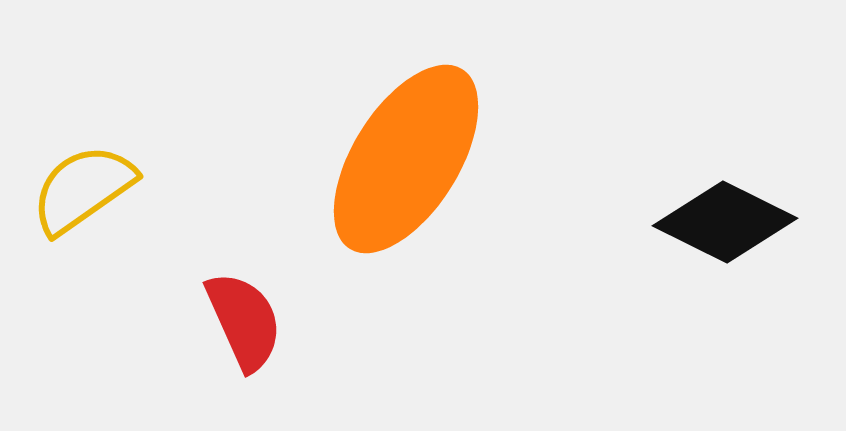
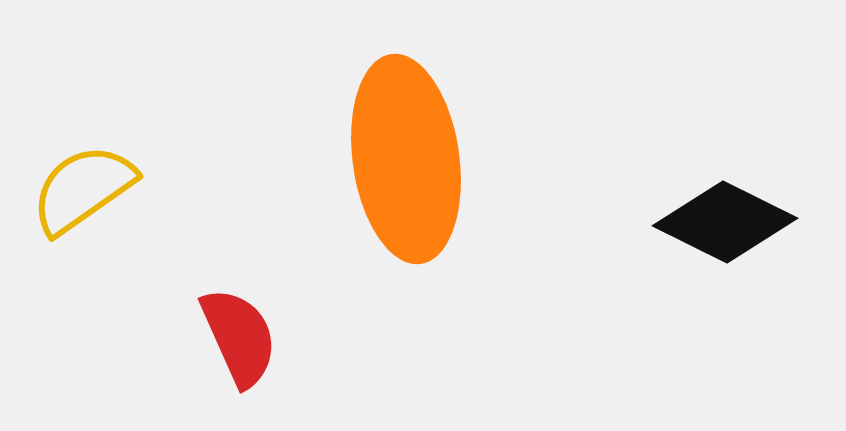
orange ellipse: rotated 40 degrees counterclockwise
red semicircle: moved 5 px left, 16 px down
